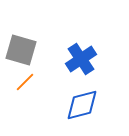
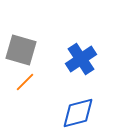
blue diamond: moved 4 px left, 8 px down
